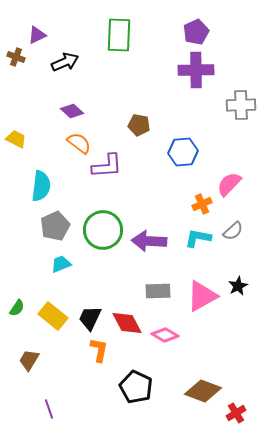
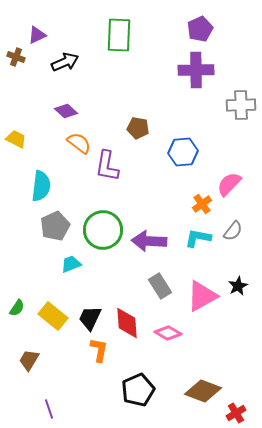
purple pentagon: moved 4 px right, 3 px up
purple diamond: moved 6 px left
brown pentagon: moved 1 px left, 3 px down
purple L-shape: rotated 104 degrees clockwise
orange cross: rotated 12 degrees counterclockwise
gray semicircle: rotated 10 degrees counterclockwise
cyan trapezoid: moved 10 px right
gray rectangle: moved 2 px right, 5 px up; rotated 60 degrees clockwise
red diamond: rotated 24 degrees clockwise
pink diamond: moved 3 px right, 2 px up
black pentagon: moved 2 px right, 3 px down; rotated 24 degrees clockwise
